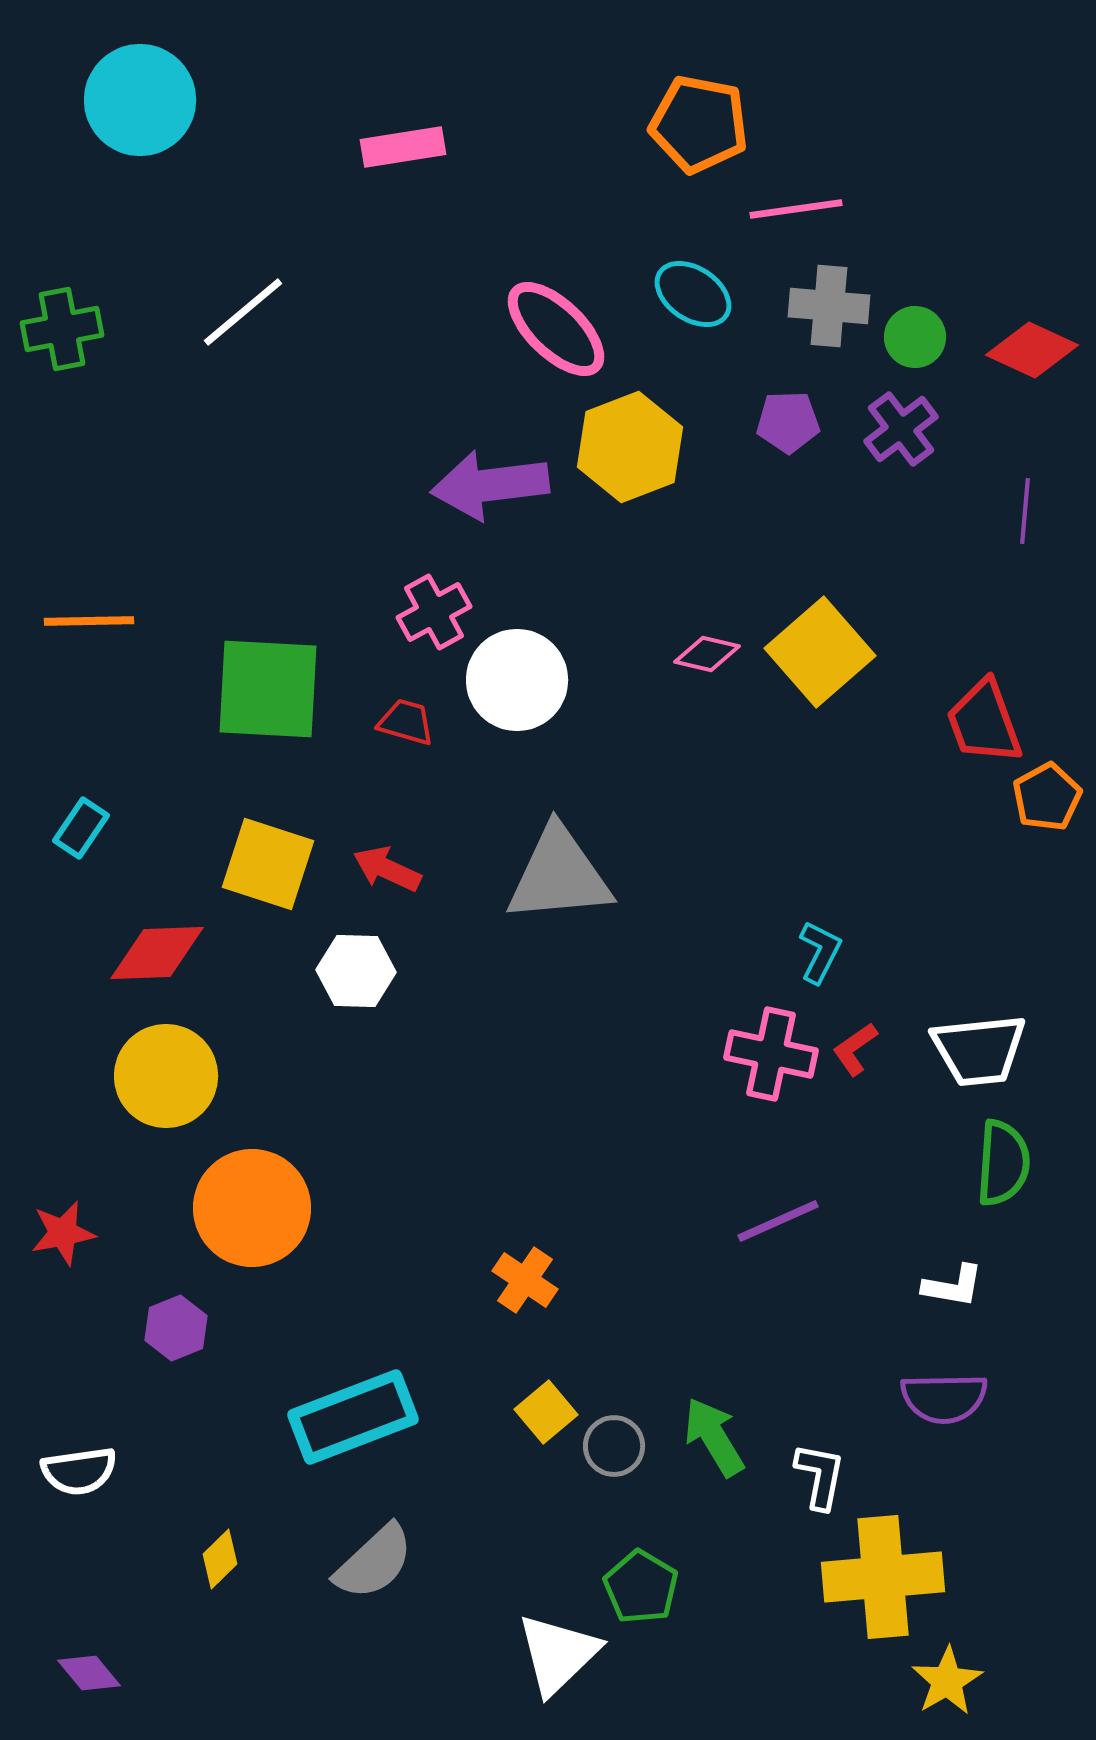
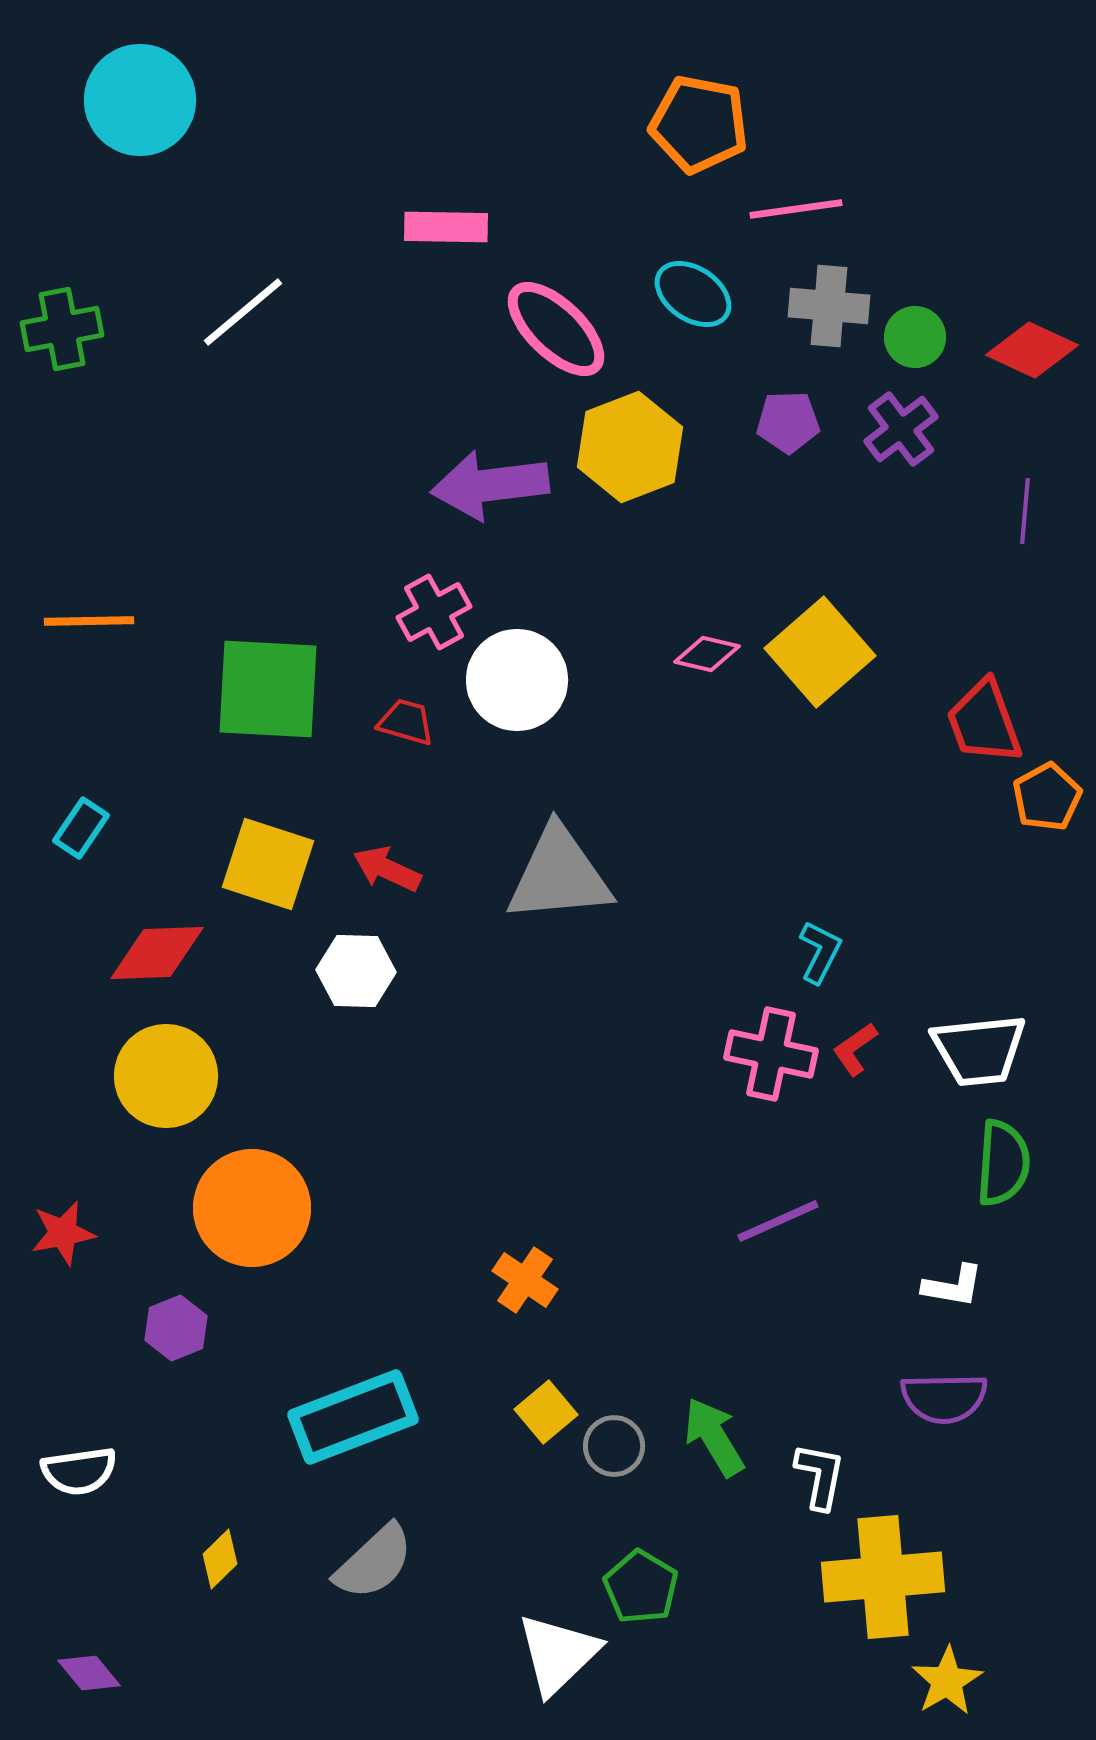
pink rectangle at (403, 147): moved 43 px right, 80 px down; rotated 10 degrees clockwise
